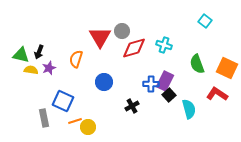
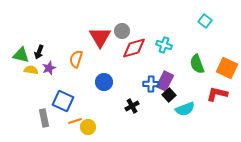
red L-shape: rotated 20 degrees counterclockwise
cyan semicircle: moved 4 px left; rotated 84 degrees clockwise
